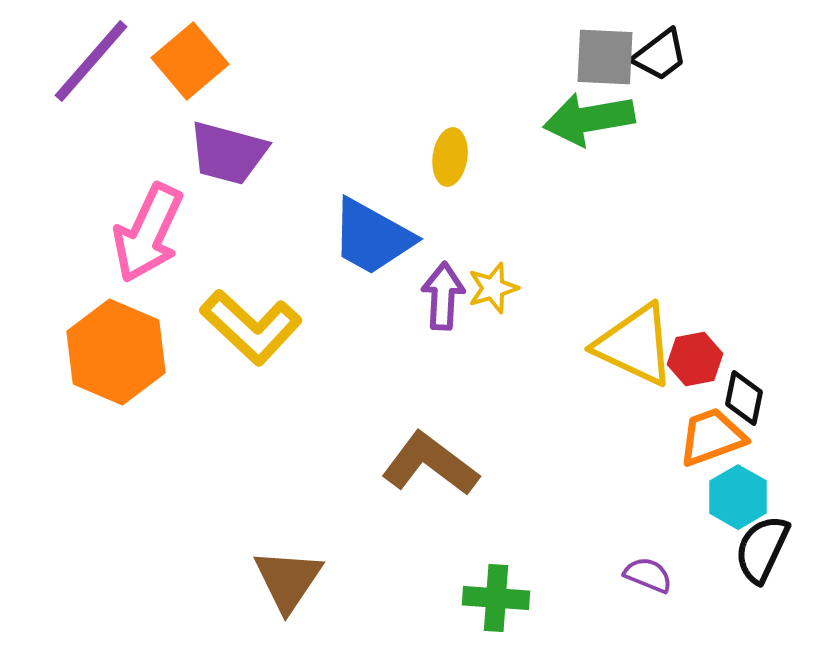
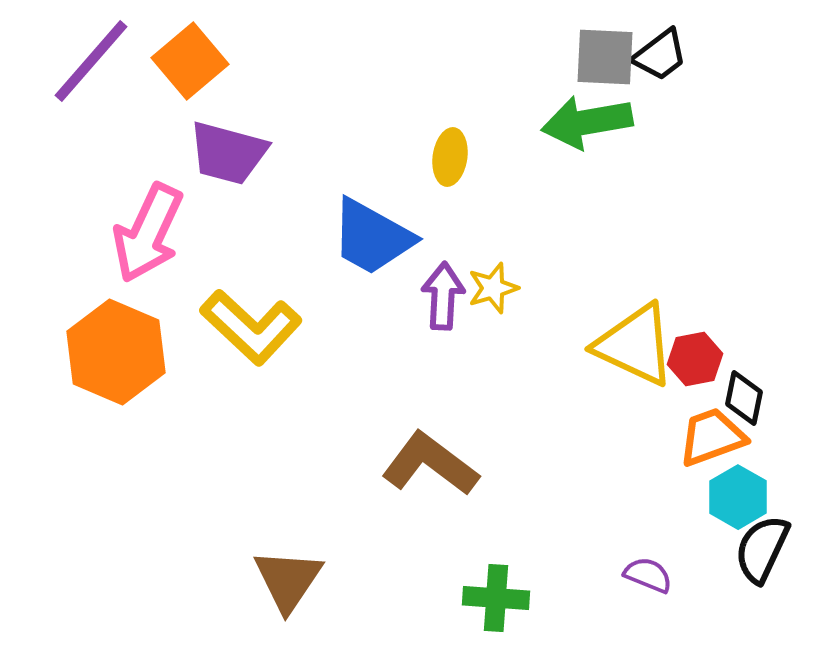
green arrow: moved 2 px left, 3 px down
